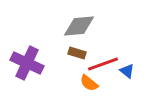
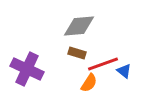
purple cross: moved 6 px down
blue triangle: moved 3 px left
orange semicircle: rotated 96 degrees counterclockwise
